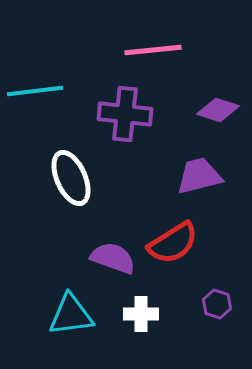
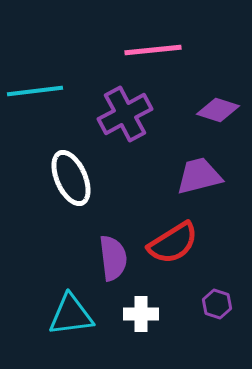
purple cross: rotated 34 degrees counterclockwise
purple semicircle: rotated 63 degrees clockwise
